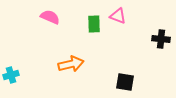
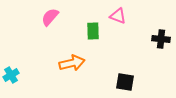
pink semicircle: rotated 72 degrees counterclockwise
green rectangle: moved 1 px left, 7 px down
orange arrow: moved 1 px right, 1 px up
cyan cross: rotated 14 degrees counterclockwise
